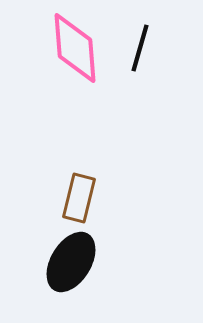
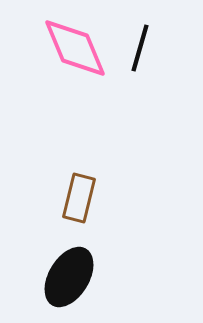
pink diamond: rotated 18 degrees counterclockwise
black ellipse: moved 2 px left, 15 px down
